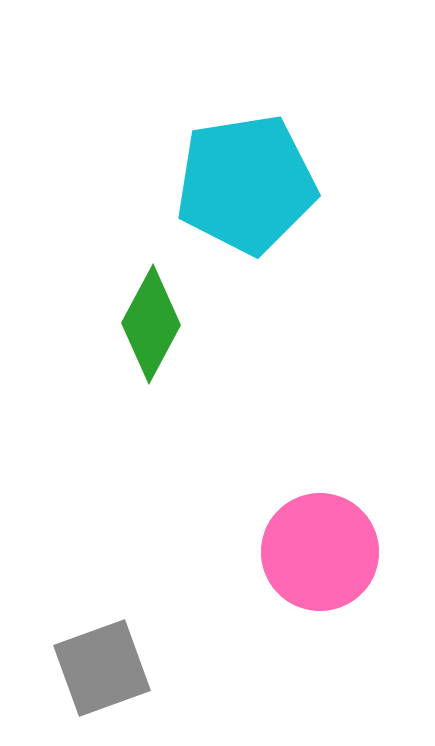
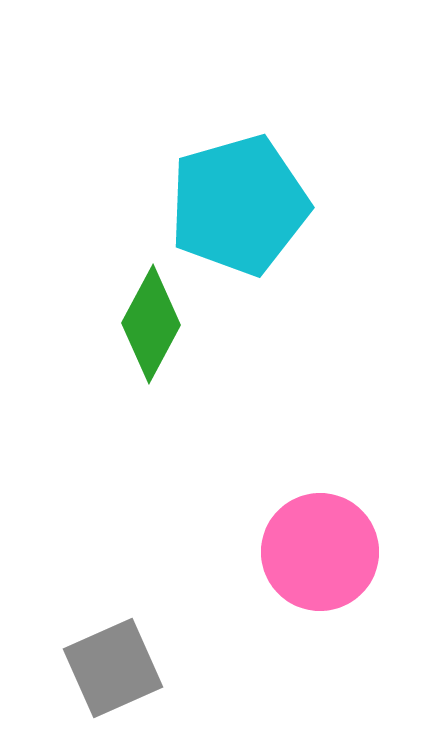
cyan pentagon: moved 7 px left, 21 px down; rotated 7 degrees counterclockwise
gray square: moved 11 px right; rotated 4 degrees counterclockwise
